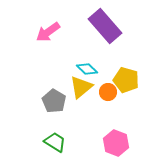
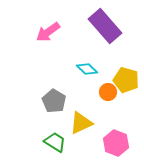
yellow triangle: moved 36 px down; rotated 15 degrees clockwise
